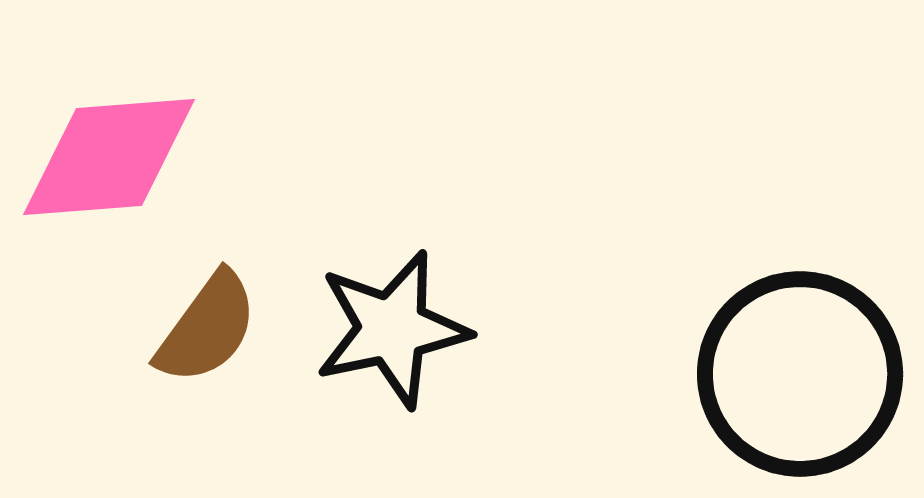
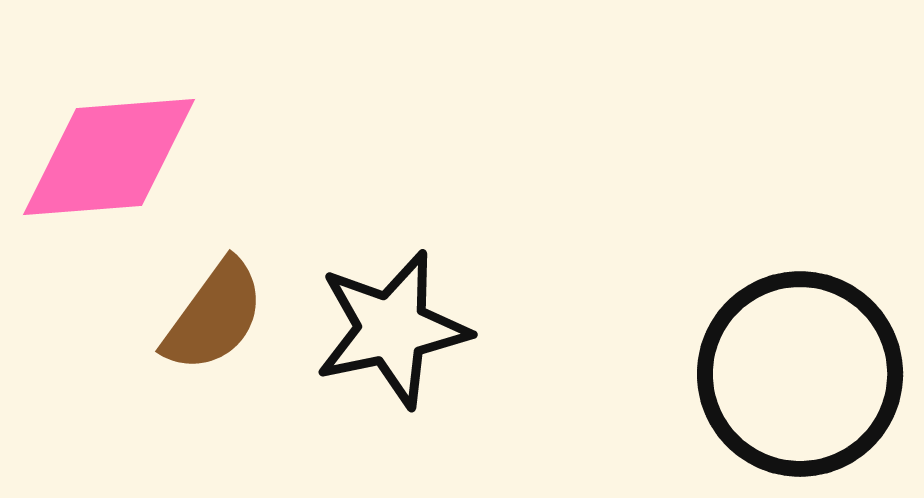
brown semicircle: moved 7 px right, 12 px up
